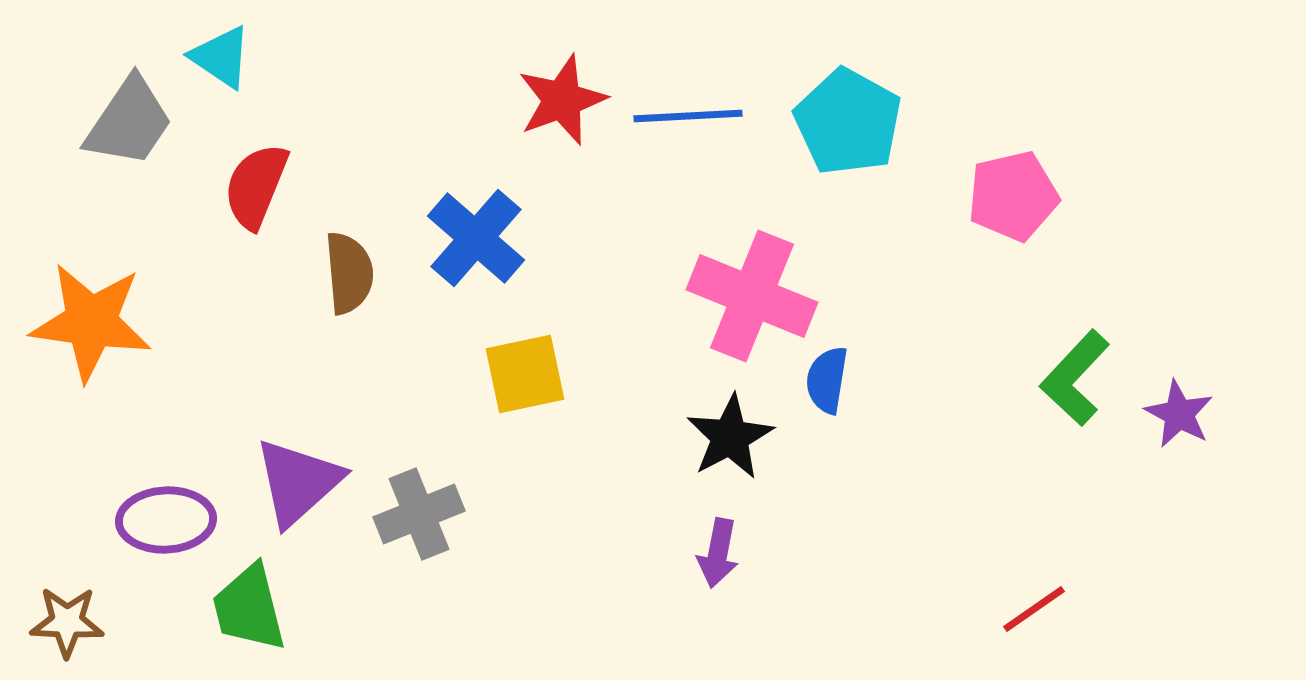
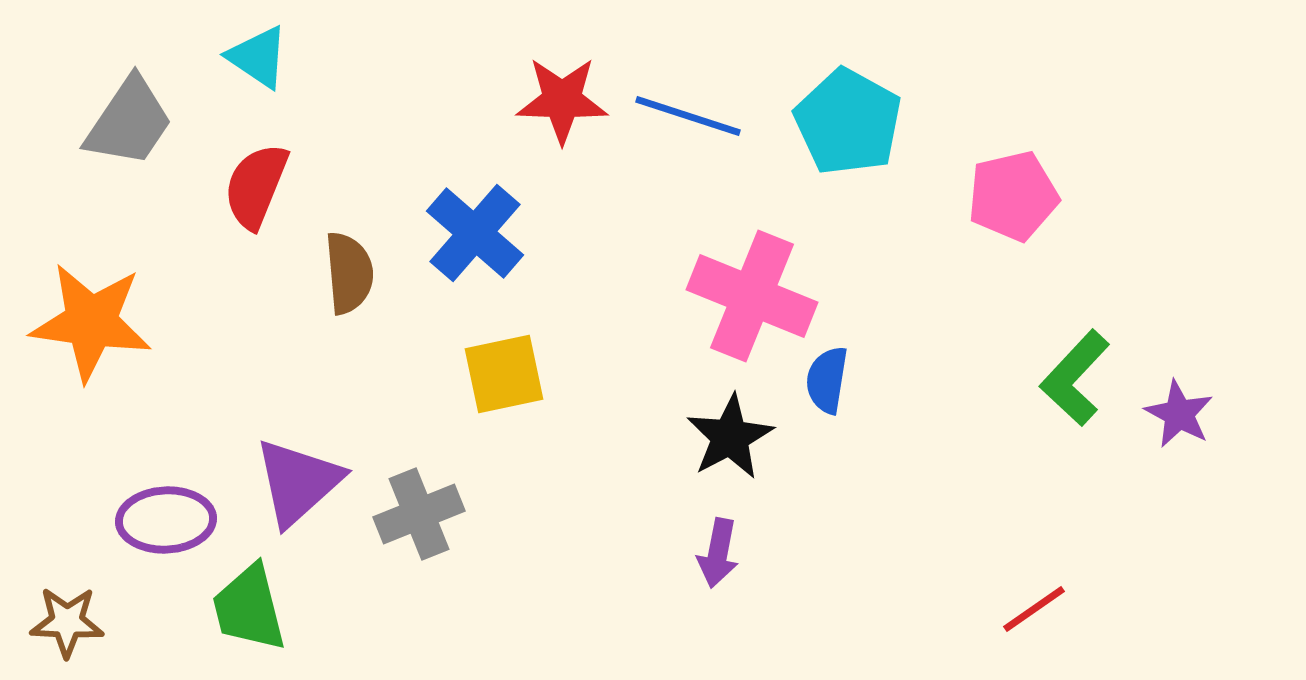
cyan triangle: moved 37 px right
red star: rotated 22 degrees clockwise
blue line: rotated 21 degrees clockwise
blue cross: moved 1 px left, 5 px up
yellow square: moved 21 px left
